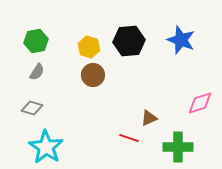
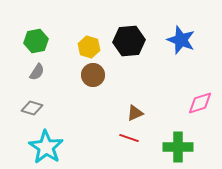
brown triangle: moved 14 px left, 5 px up
